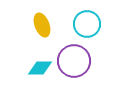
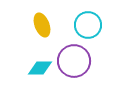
cyan circle: moved 1 px right, 1 px down
